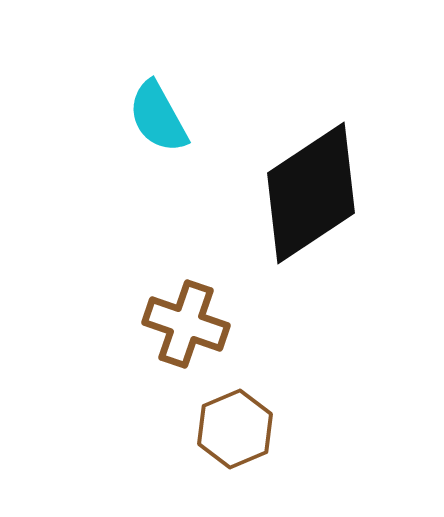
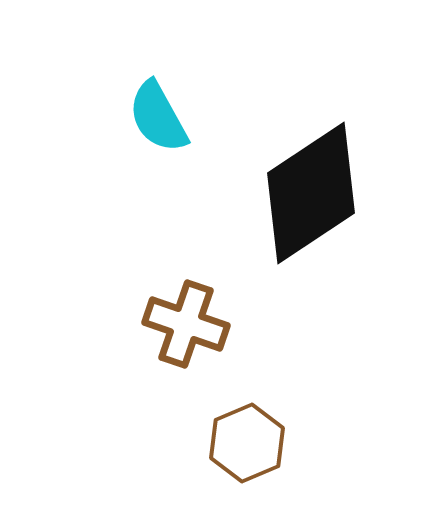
brown hexagon: moved 12 px right, 14 px down
